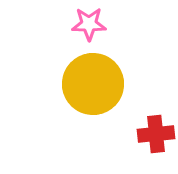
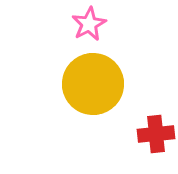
pink star: rotated 28 degrees counterclockwise
